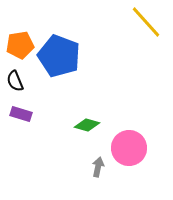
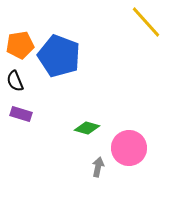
green diamond: moved 3 px down
